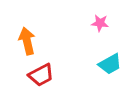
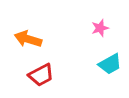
pink star: moved 5 px down; rotated 24 degrees counterclockwise
orange arrow: moved 1 px right, 2 px up; rotated 60 degrees counterclockwise
